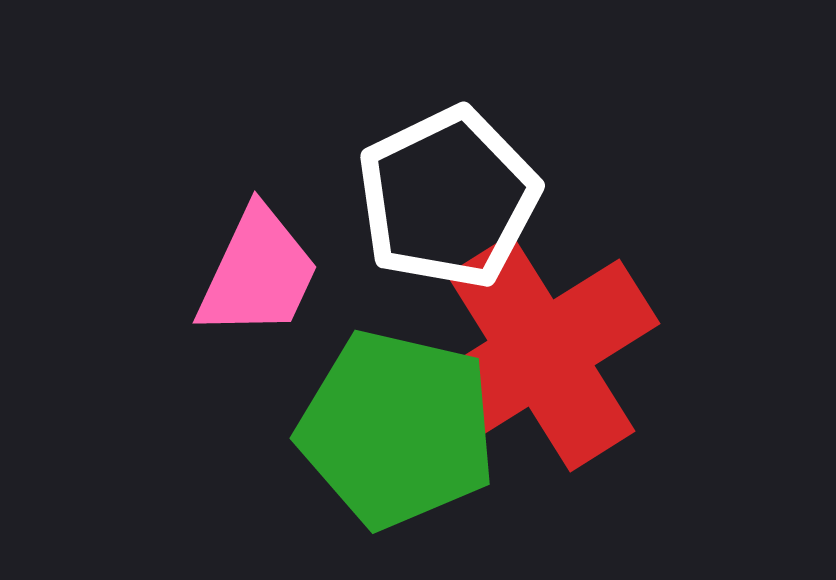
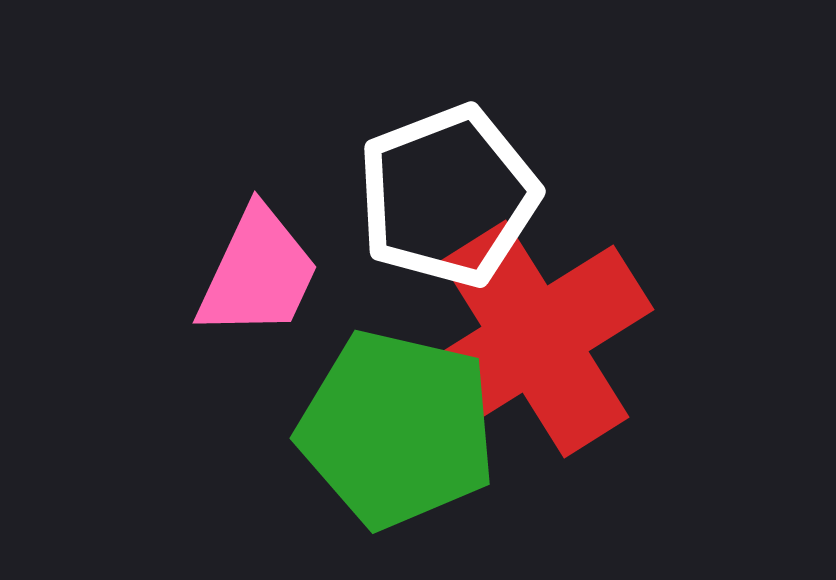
white pentagon: moved 2 px up; rotated 5 degrees clockwise
red cross: moved 6 px left, 14 px up
